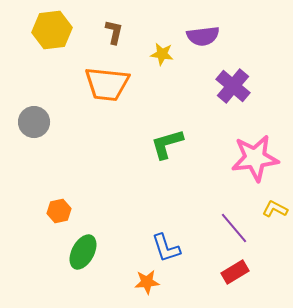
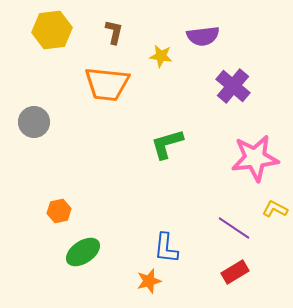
yellow star: moved 1 px left, 2 px down
purple line: rotated 16 degrees counterclockwise
blue L-shape: rotated 24 degrees clockwise
green ellipse: rotated 28 degrees clockwise
orange star: moved 2 px right, 1 px up; rotated 10 degrees counterclockwise
